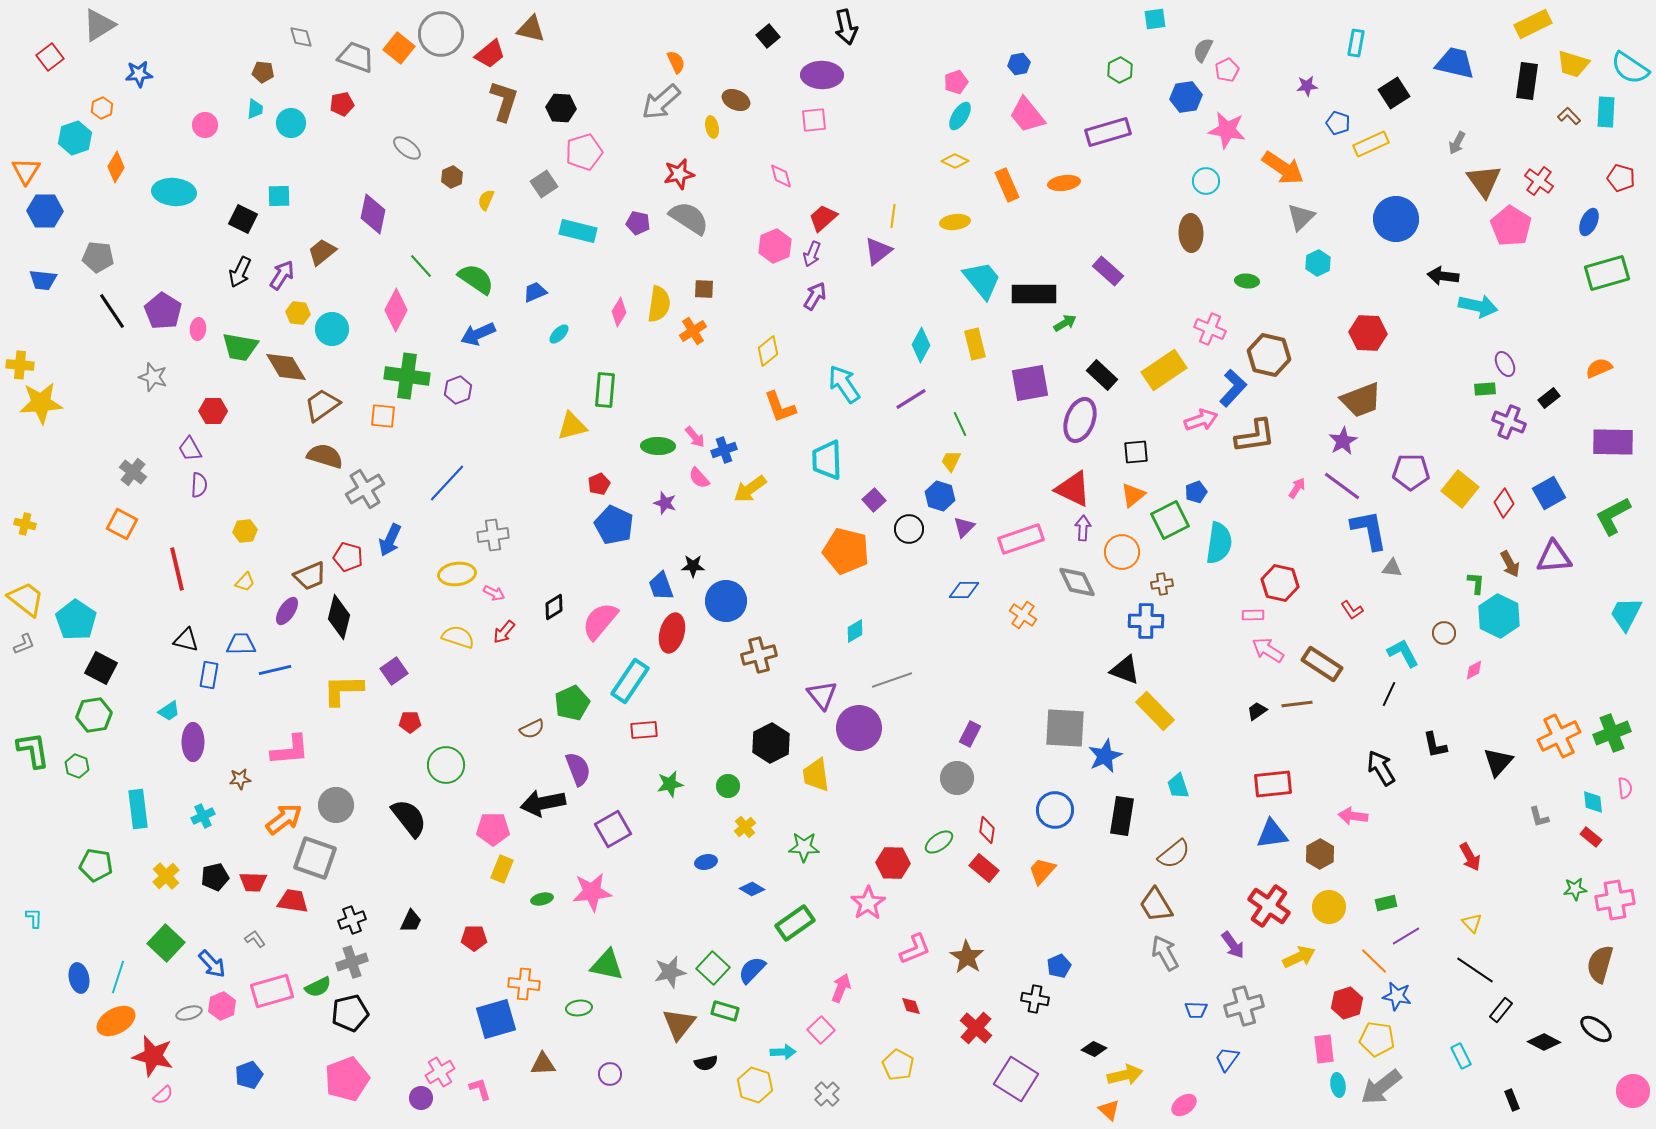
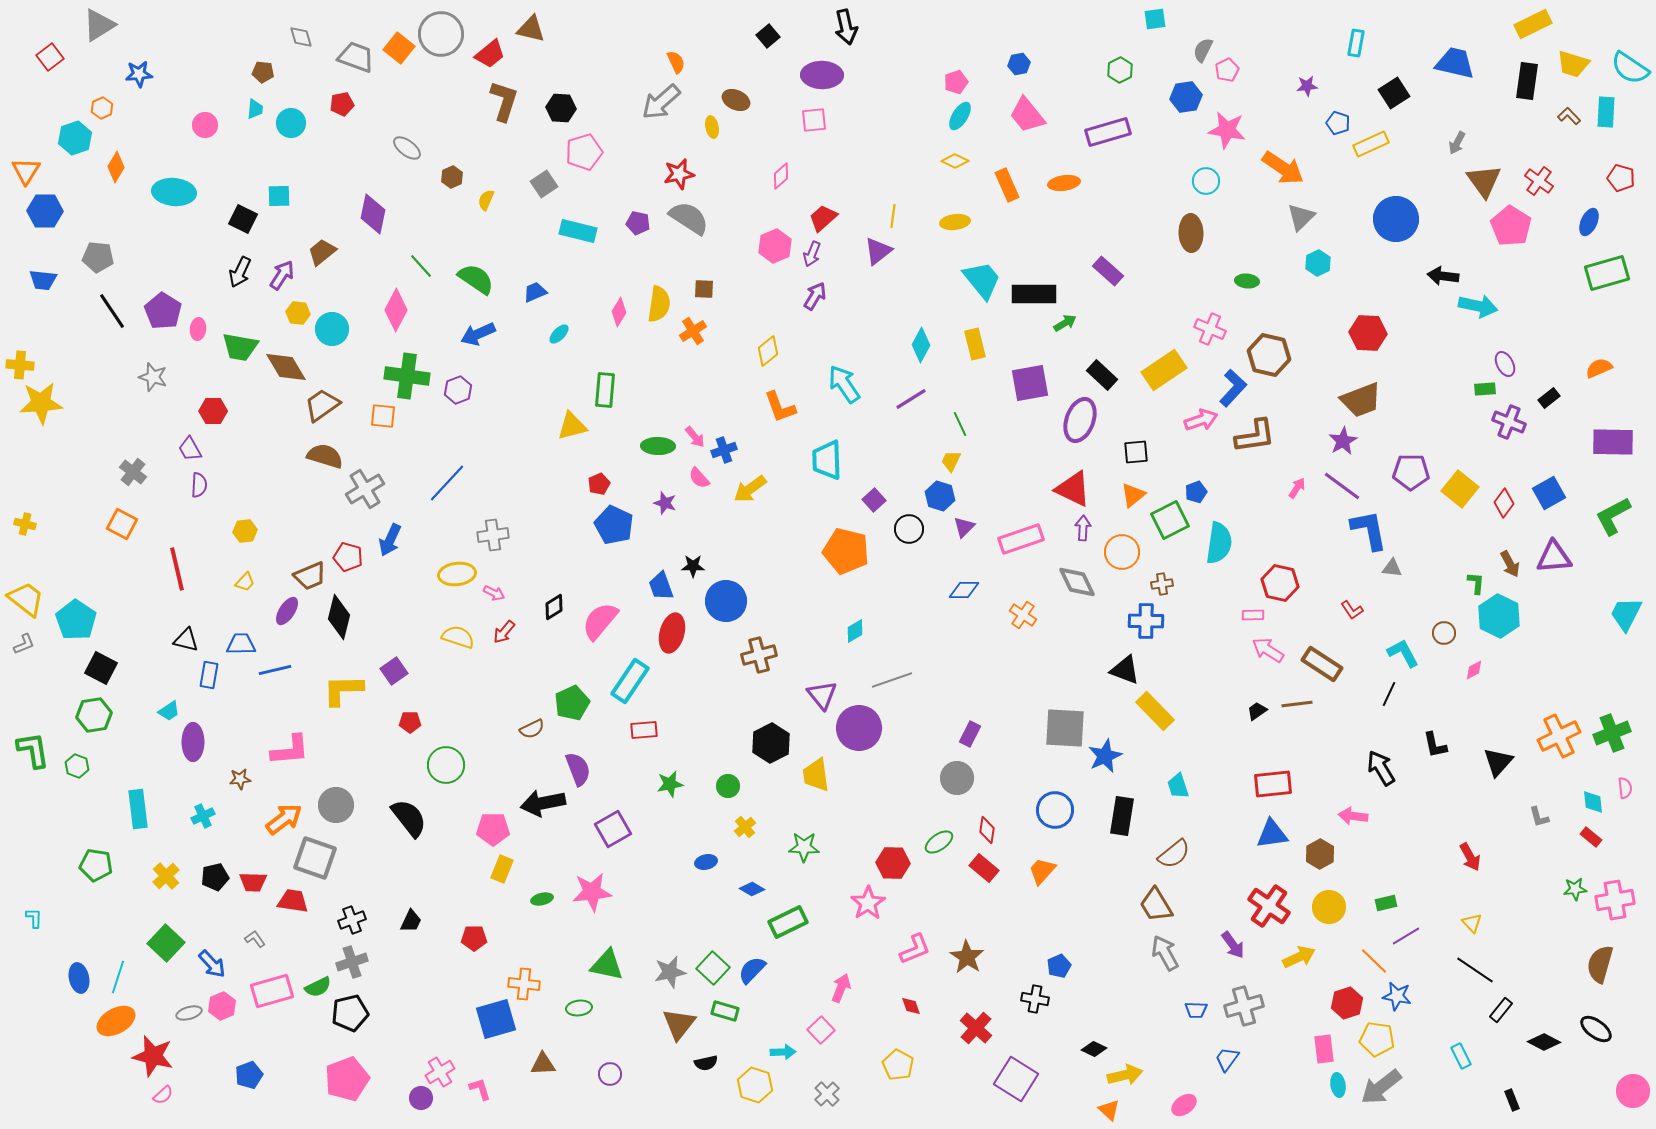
pink diamond at (781, 176): rotated 64 degrees clockwise
green rectangle at (795, 923): moved 7 px left, 1 px up; rotated 9 degrees clockwise
